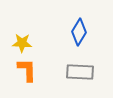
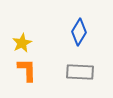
yellow star: rotated 30 degrees counterclockwise
